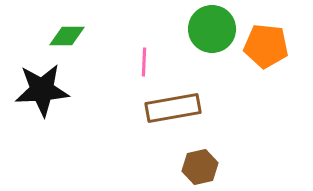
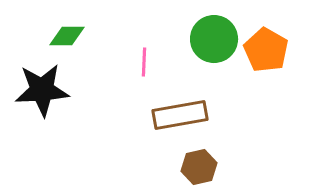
green circle: moved 2 px right, 10 px down
orange pentagon: moved 4 px down; rotated 24 degrees clockwise
brown rectangle: moved 7 px right, 7 px down
brown hexagon: moved 1 px left
